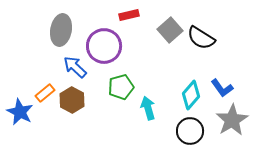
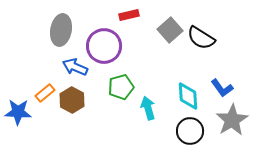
blue arrow: rotated 20 degrees counterclockwise
cyan diamond: moved 3 px left, 1 px down; rotated 44 degrees counterclockwise
blue star: moved 2 px left; rotated 24 degrees counterclockwise
